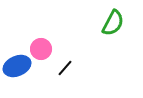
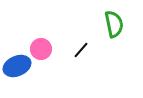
green semicircle: moved 1 px right, 1 px down; rotated 40 degrees counterclockwise
black line: moved 16 px right, 18 px up
